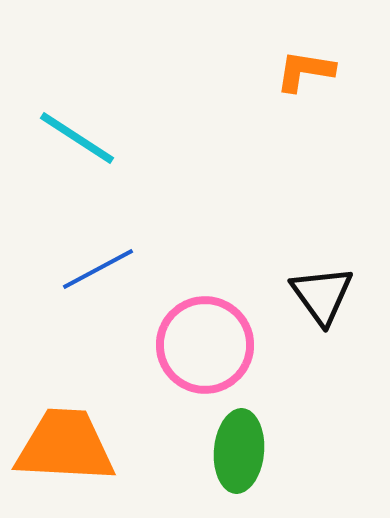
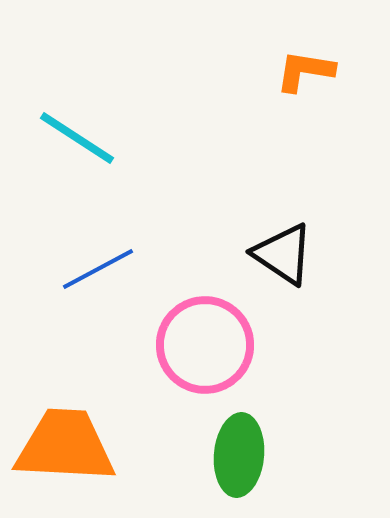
black triangle: moved 39 px left, 41 px up; rotated 20 degrees counterclockwise
green ellipse: moved 4 px down
